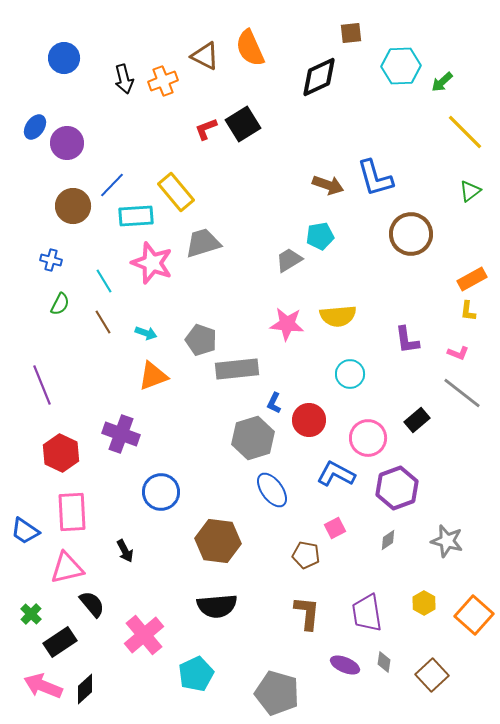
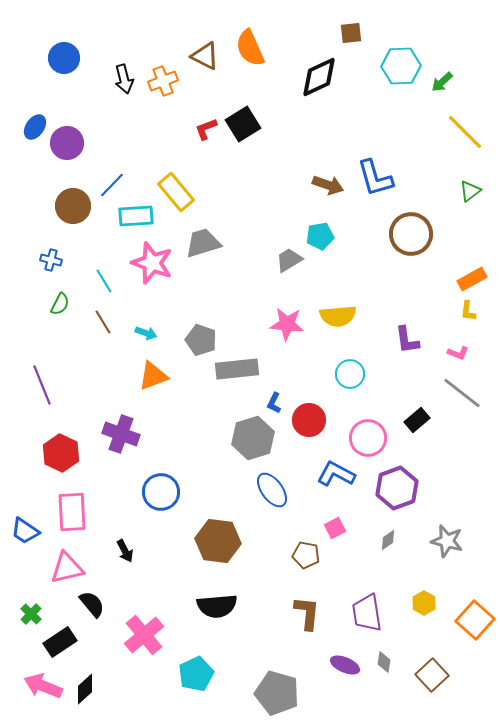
orange square at (474, 615): moved 1 px right, 5 px down
